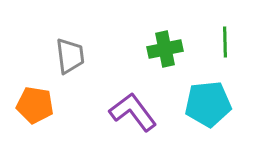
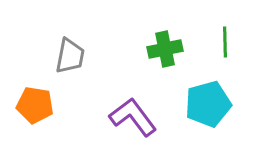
gray trapezoid: rotated 18 degrees clockwise
cyan pentagon: rotated 9 degrees counterclockwise
purple L-shape: moved 5 px down
